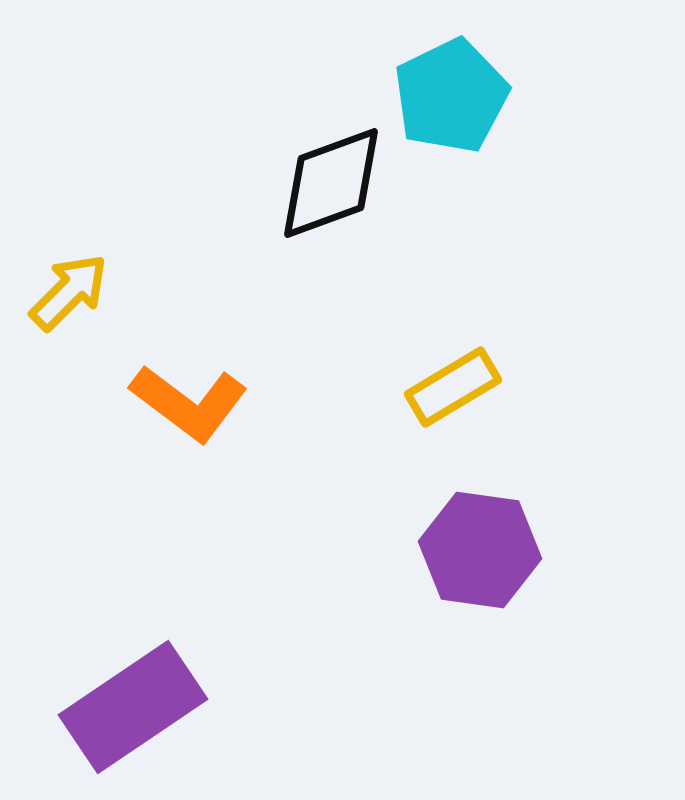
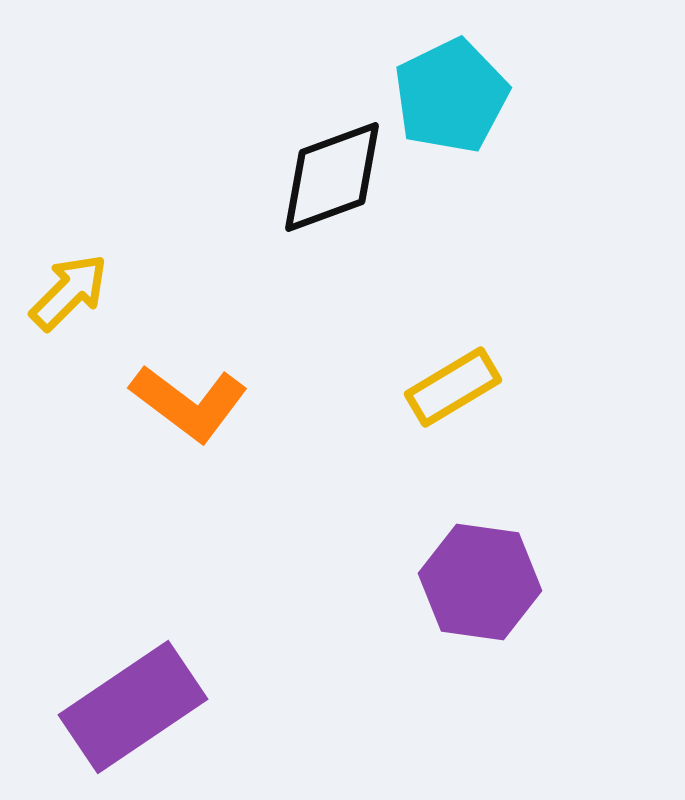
black diamond: moved 1 px right, 6 px up
purple hexagon: moved 32 px down
